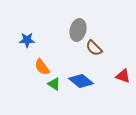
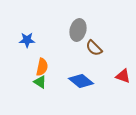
orange semicircle: rotated 132 degrees counterclockwise
green triangle: moved 14 px left, 2 px up
